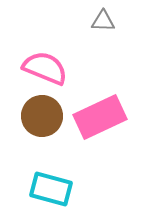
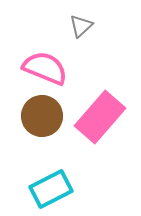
gray triangle: moved 22 px left, 5 px down; rotated 45 degrees counterclockwise
pink rectangle: rotated 24 degrees counterclockwise
cyan rectangle: rotated 42 degrees counterclockwise
